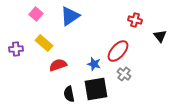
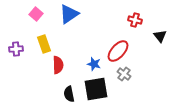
blue triangle: moved 1 px left, 2 px up
yellow rectangle: moved 1 px down; rotated 30 degrees clockwise
red semicircle: rotated 108 degrees clockwise
